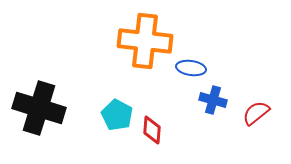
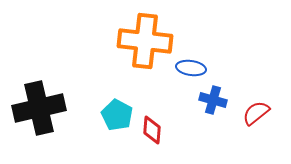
black cross: rotated 30 degrees counterclockwise
